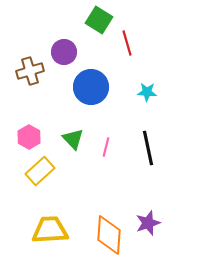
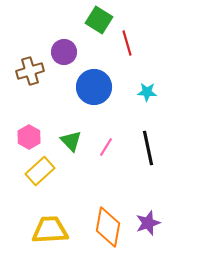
blue circle: moved 3 px right
green triangle: moved 2 px left, 2 px down
pink line: rotated 18 degrees clockwise
orange diamond: moved 1 px left, 8 px up; rotated 6 degrees clockwise
